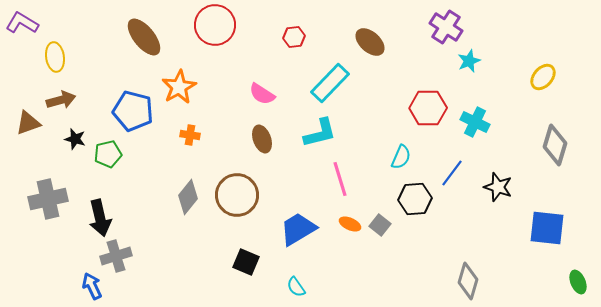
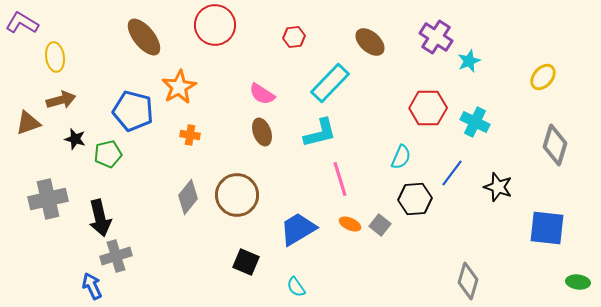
purple cross at (446, 27): moved 10 px left, 10 px down
brown ellipse at (262, 139): moved 7 px up
green ellipse at (578, 282): rotated 60 degrees counterclockwise
